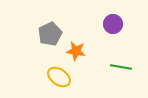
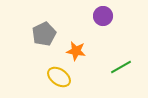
purple circle: moved 10 px left, 8 px up
gray pentagon: moved 6 px left
green line: rotated 40 degrees counterclockwise
